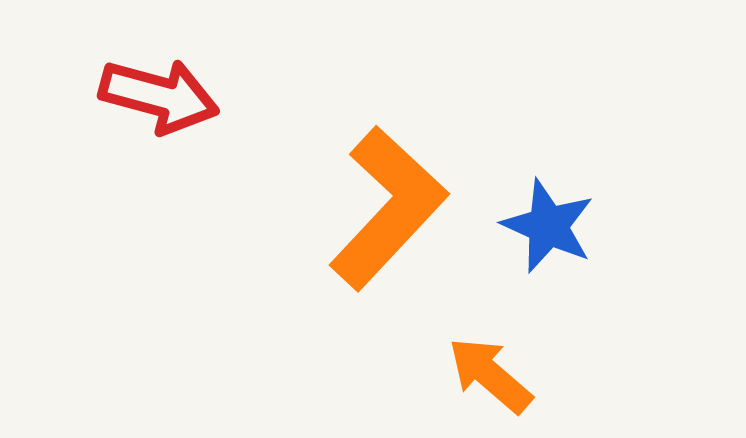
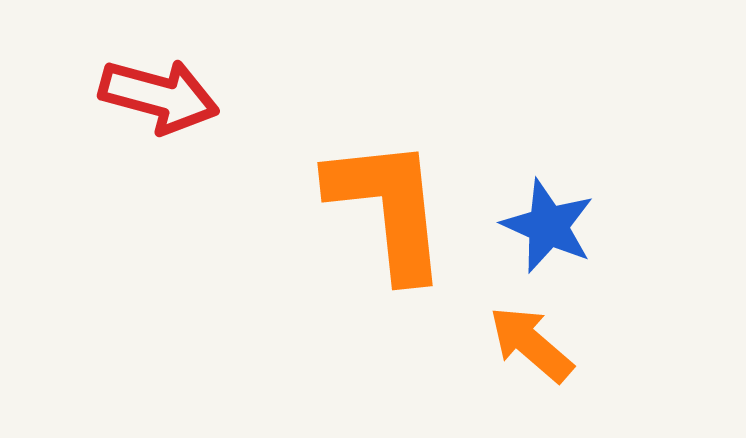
orange L-shape: rotated 49 degrees counterclockwise
orange arrow: moved 41 px right, 31 px up
